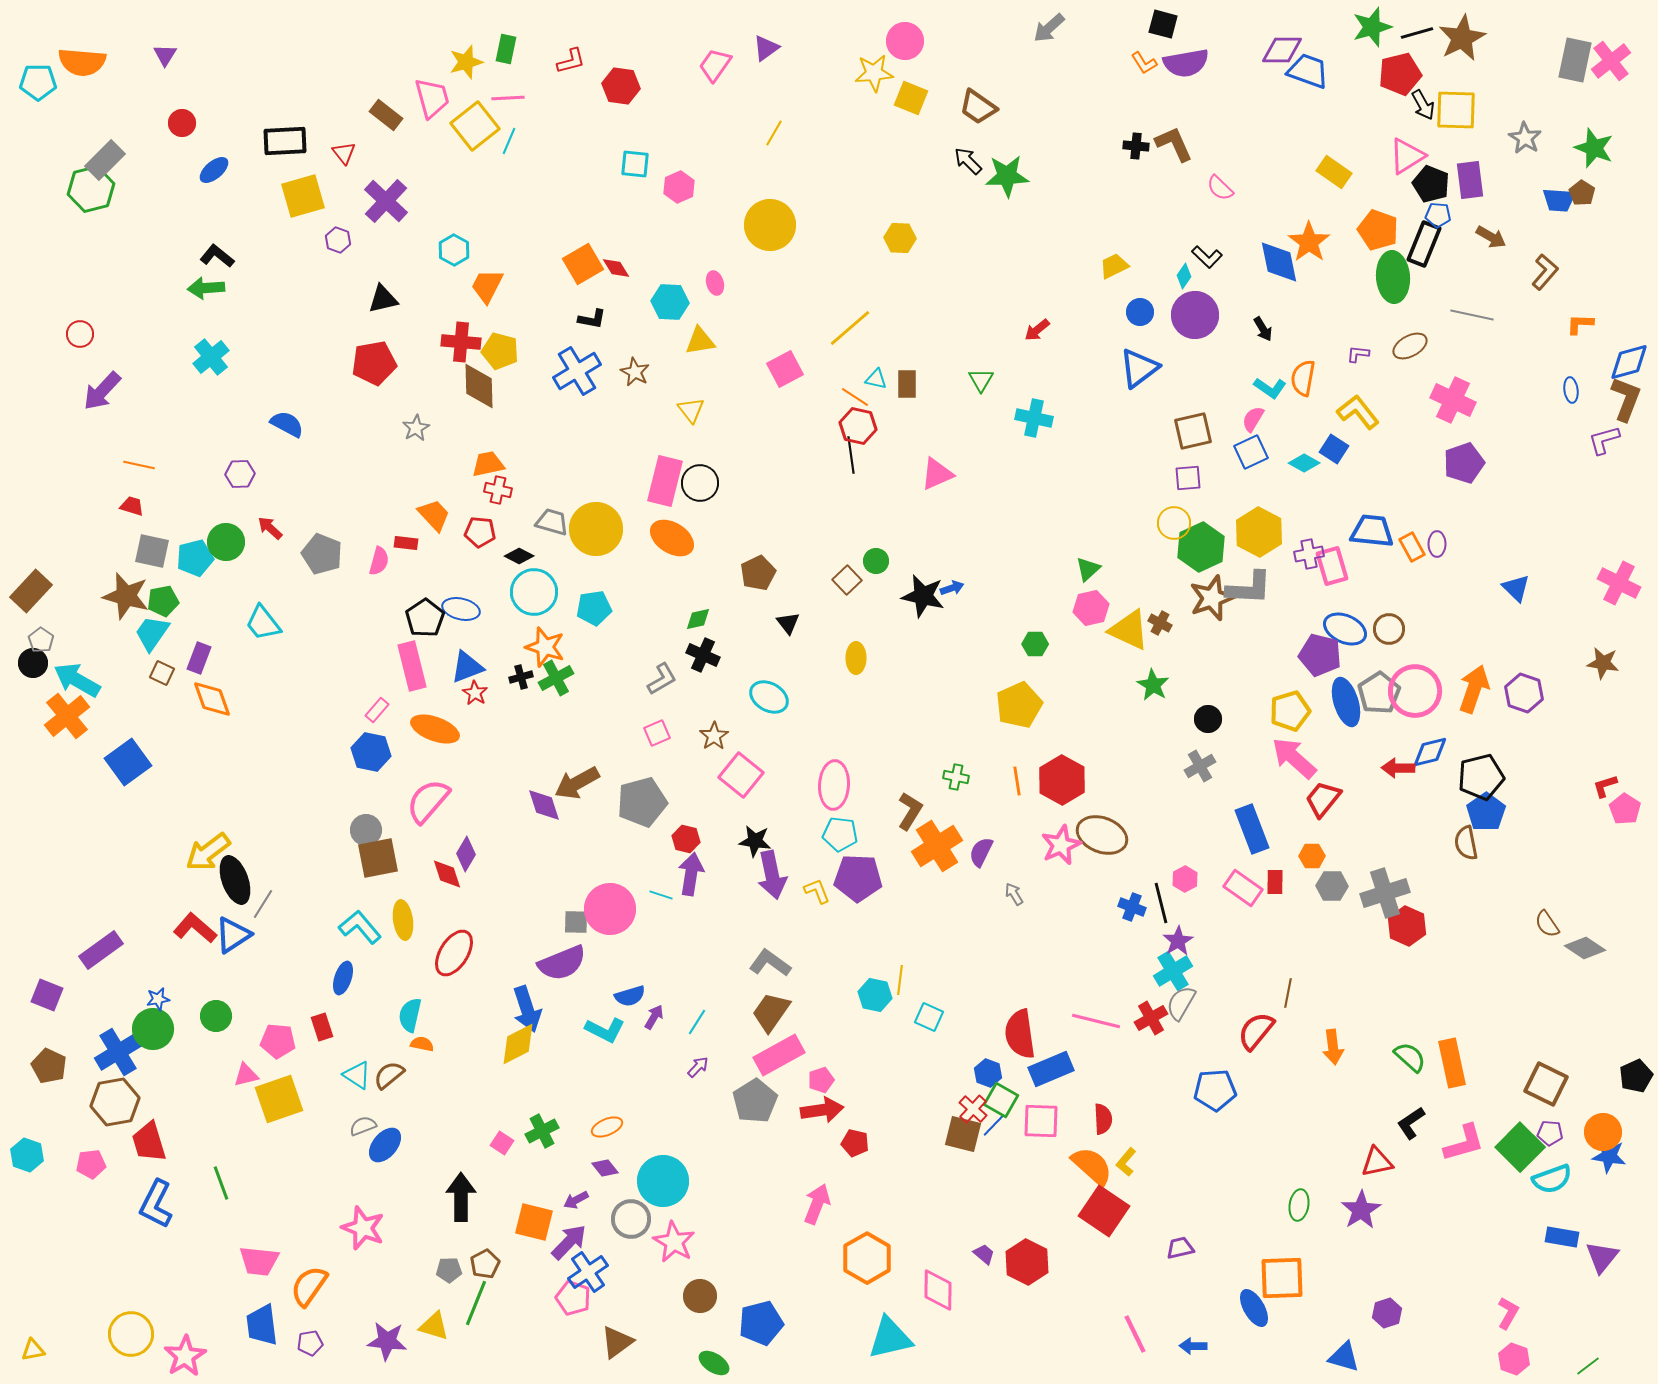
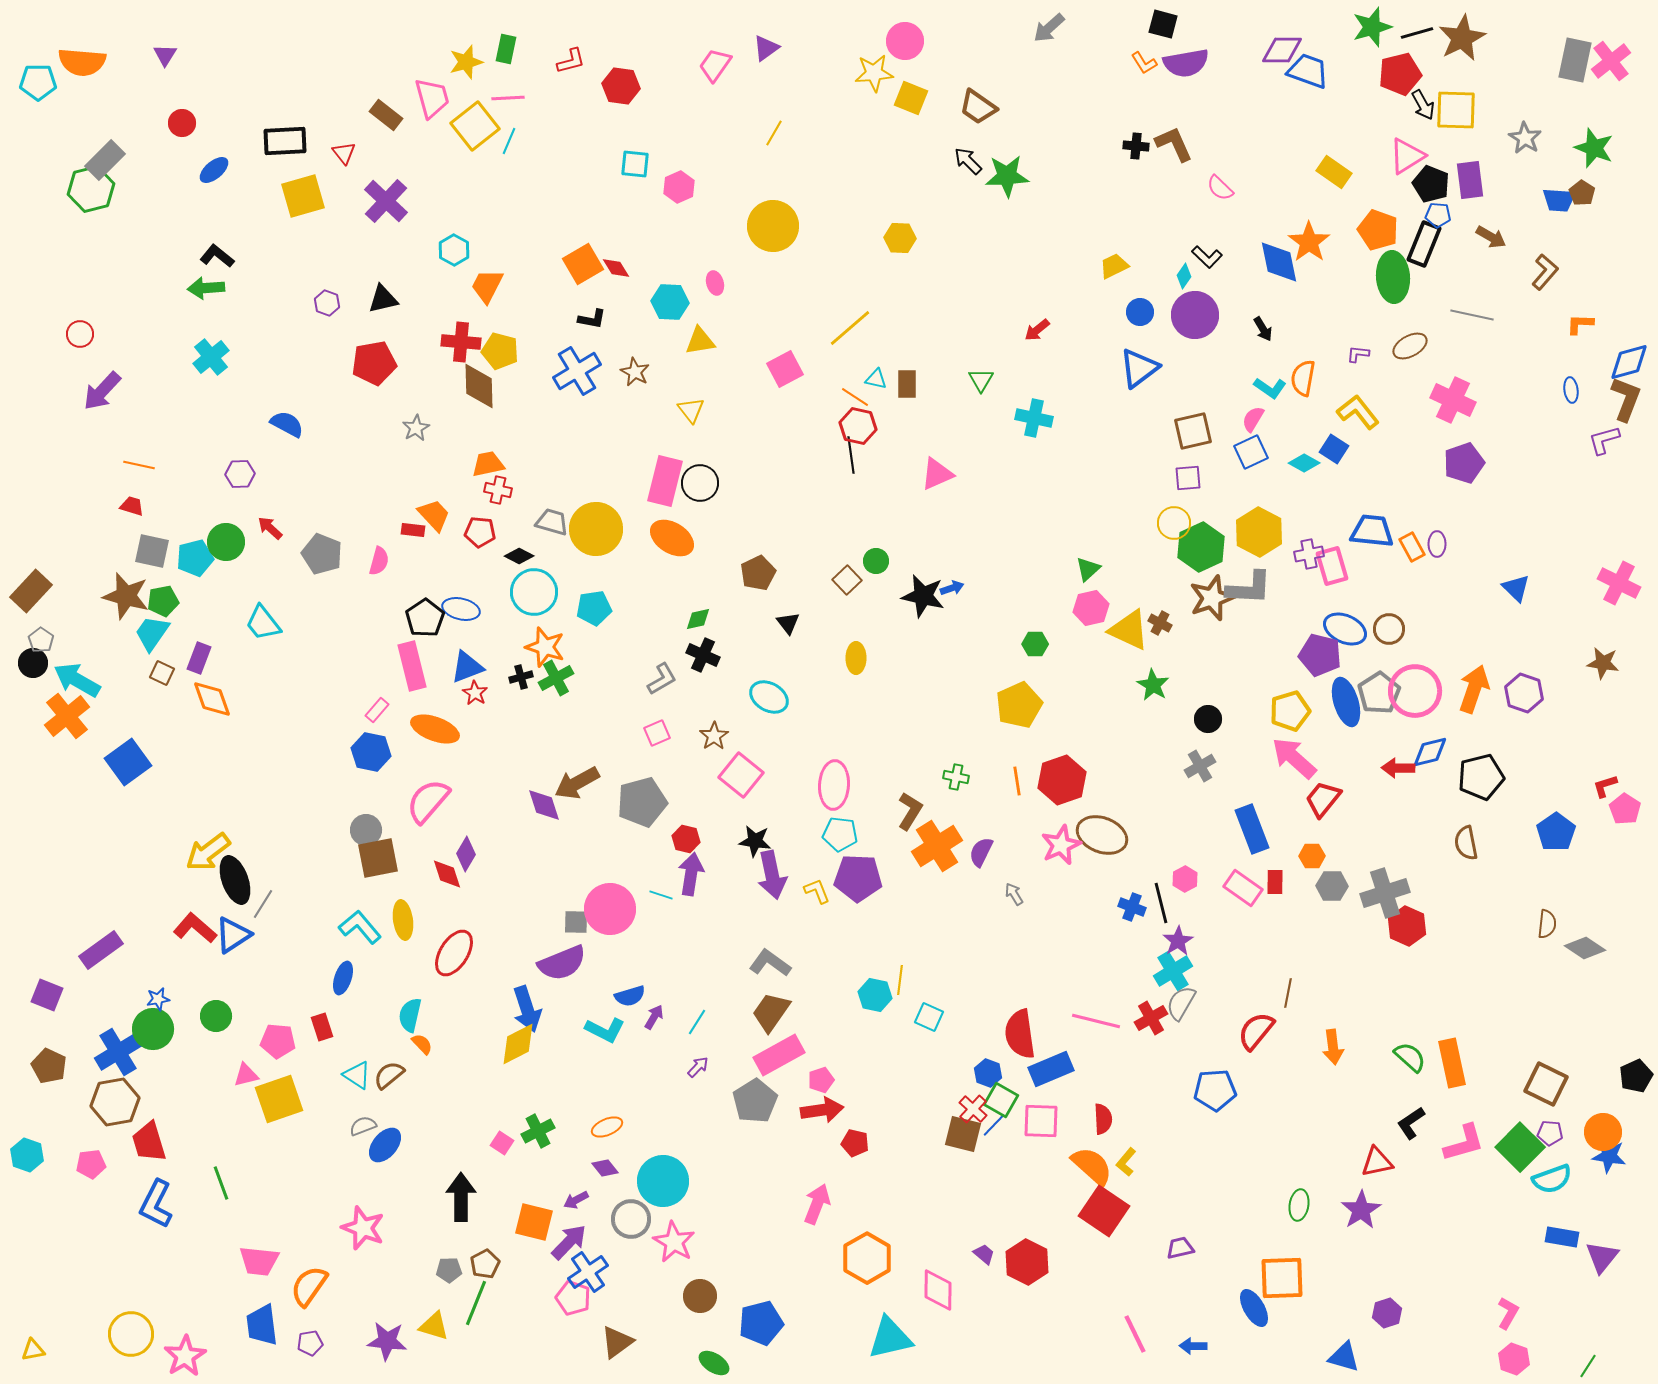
yellow circle at (770, 225): moved 3 px right, 1 px down
purple hexagon at (338, 240): moved 11 px left, 63 px down
red rectangle at (406, 543): moved 7 px right, 13 px up
red hexagon at (1062, 780): rotated 12 degrees clockwise
blue pentagon at (1486, 812): moved 70 px right, 20 px down
brown semicircle at (1547, 924): rotated 140 degrees counterclockwise
orange semicircle at (422, 1044): rotated 35 degrees clockwise
green cross at (542, 1131): moved 4 px left
green line at (1588, 1366): rotated 20 degrees counterclockwise
